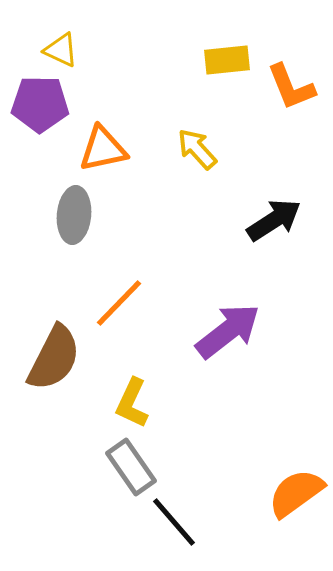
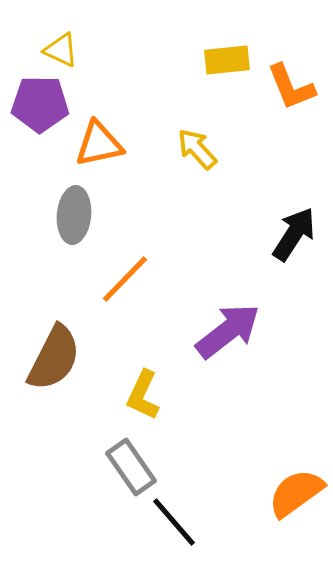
orange triangle: moved 4 px left, 5 px up
black arrow: moved 20 px right, 14 px down; rotated 24 degrees counterclockwise
orange line: moved 6 px right, 24 px up
yellow L-shape: moved 11 px right, 8 px up
